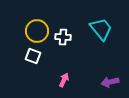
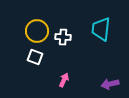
cyan trapezoid: rotated 135 degrees counterclockwise
white square: moved 2 px right, 1 px down
purple arrow: moved 2 px down
